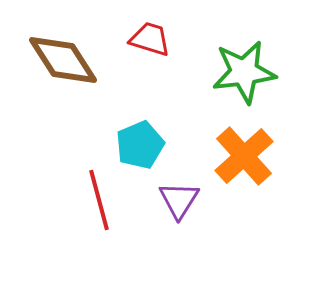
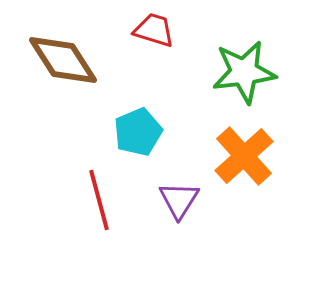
red trapezoid: moved 4 px right, 9 px up
cyan pentagon: moved 2 px left, 13 px up
